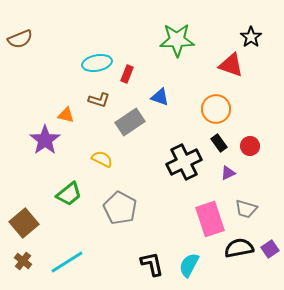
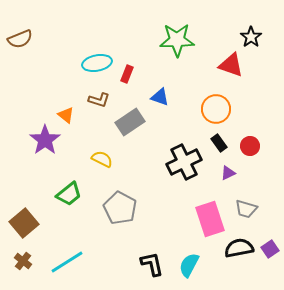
orange triangle: rotated 24 degrees clockwise
